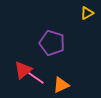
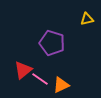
yellow triangle: moved 6 px down; rotated 16 degrees clockwise
pink line: moved 4 px right, 1 px down
